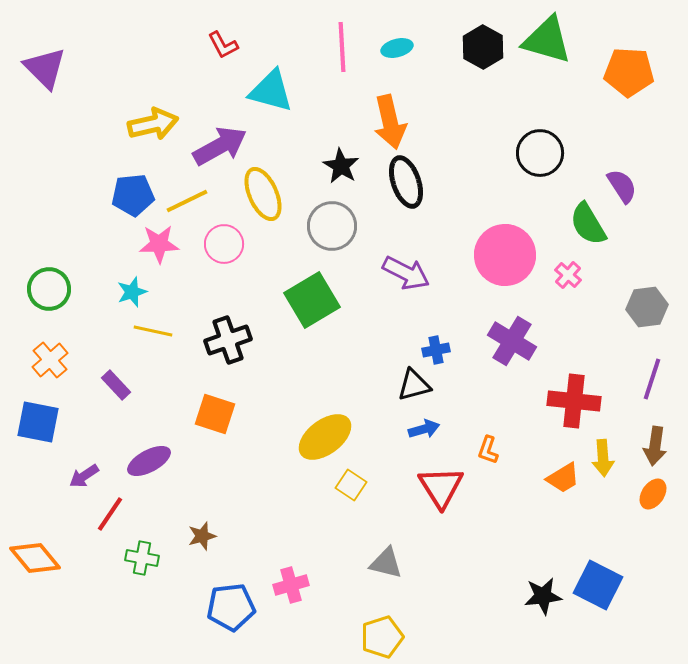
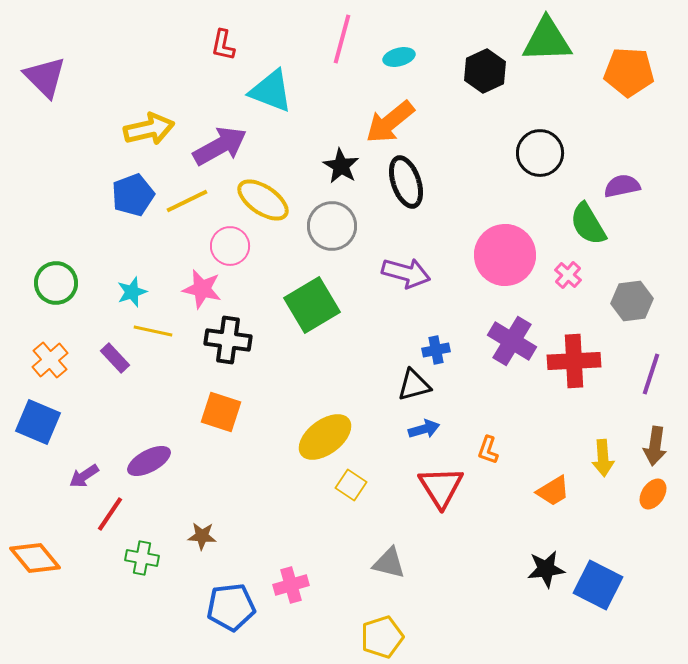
green triangle at (547, 40): rotated 18 degrees counterclockwise
red L-shape at (223, 45): rotated 40 degrees clockwise
pink line at (342, 47): moved 8 px up; rotated 18 degrees clockwise
black hexagon at (483, 47): moved 2 px right, 24 px down; rotated 6 degrees clockwise
cyan ellipse at (397, 48): moved 2 px right, 9 px down
purple triangle at (45, 68): moved 9 px down
cyan triangle at (271, 91): rotated 6 degrees clockwise
orange arrow at (390, 122): rotated 64 degrees clockwise
yellow arrow at (153, 124): moved 4 px left, 5 px down
purple semicircle at (622, 186): rotated 69 degrees counterclockwise
yellow ellipse at (263, 194): moved 6 px down; rotated 32 degrees counterclockwise
blue pentagon at (133, 195): rotated 15 degrees counterclockwise
pink star at (159, 244): moved 43 px right, 45 px down; rotated 15 degrees clockwise
pink circle at (224, 244): moved 6 px right, 2 px down
purple arrow at (406, 273): rotated 12 degrees counterclockwise
green circle at (49, 289): moved 7 px right, 6 px up
green square at (312, 300): moved 5 px down
gray hexagon at (647, 307): moved 15 px left, 6 px up
black cross at (228, 340): rotated 27 degrees clockwise
purple line at (652, 379): moved 1 px left, 5 px up
purple rectangle at (116, 385): moved 1 px left, 27 px up
red cross at (574, 401): moved 40 px up; rotated 9 degrees counterclockwise
orange square at (215, 414): moved 6 px right, 2 px up
blue square at (38, 422): rotated 12 degrees clockwise
orange trapezoid at (563, 478): moved 10 px left, 13 px down
brown star at (202, 536): rotated 20 degrees clockwise
gray triangle at (386, 563): moved 3 px right
black star at (543, 596): moved 3 px right, 27 px up
